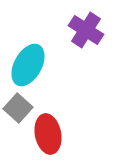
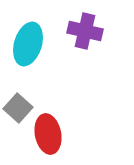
purple cross: moved 1 px left, 1 px down; rotated 20 degrees counterclockwise
cyan ellipse: moved 21 px up; rotated 12 degrees counterclockwise
